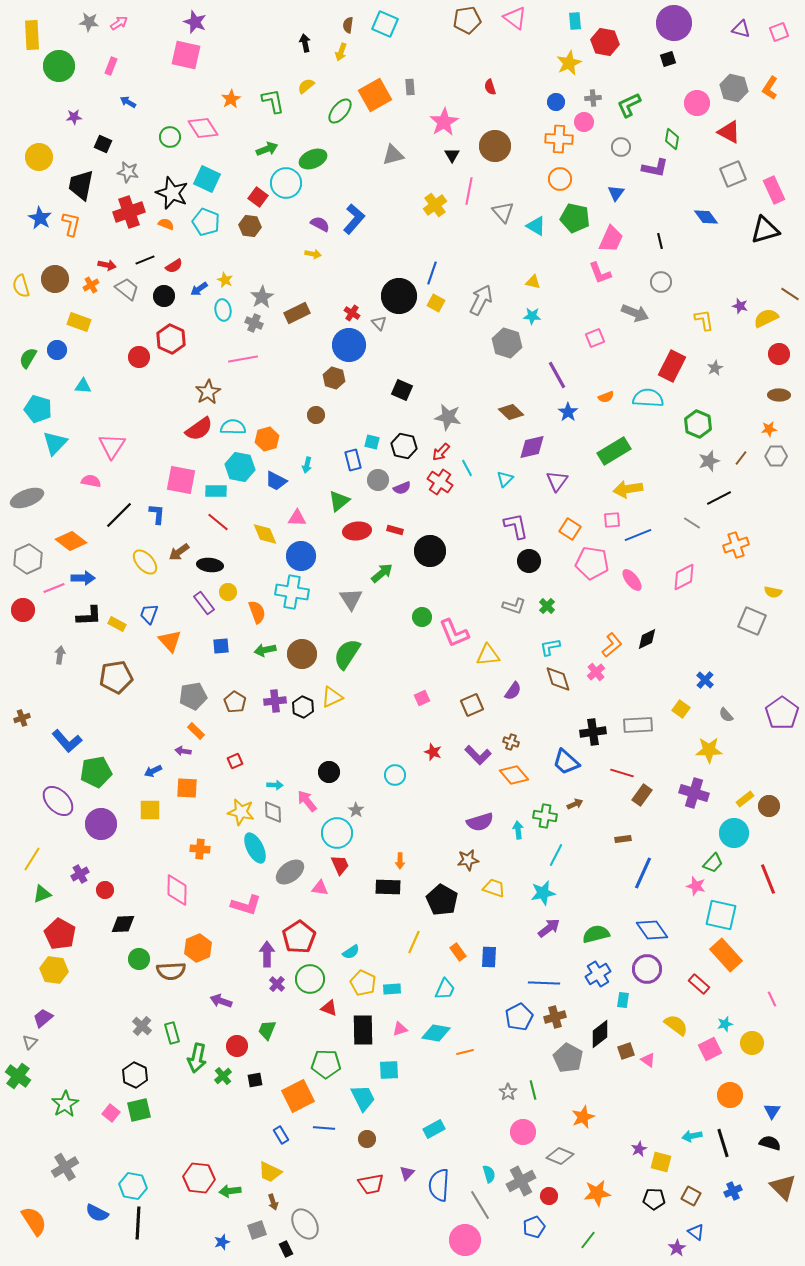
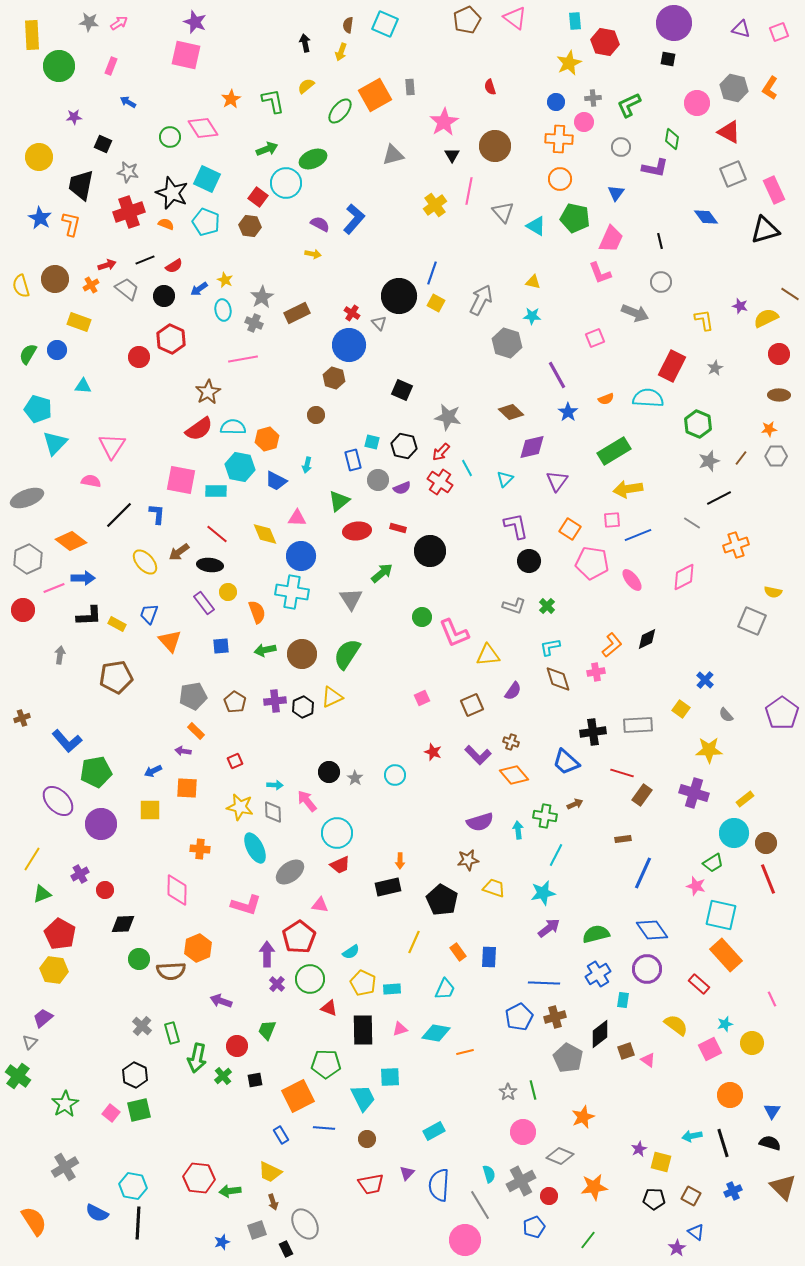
brown pentagon at (467, 20): rotated 16 degrees counterclockwise
black square at (668, 59): rotated 28 degrees clockwise
red arrow at (107, 265): rotated 30 degrees counterclockwise
green semicircle at (28, 358): moved 4 px up
orange semicircle at (606, 397): moved 2 px down
red line at (218, 522): moved 1 px left, 12 px down
red rectangle at (395, 530): moved 3 px right, 2 px up
pink cross at (596, 672): rotated 30 degrees clockwise
black hexagon at (303, 707): rotated 10 degrees clockwise
brown circle at (769, 806): moved 3 px left, 37 px down
gray star at (356, 810): moved 1 px left, 32 px up
yellow star at (241, 812): moved 1 px left, 5 px up
green trapezoid at (713, 863): rotated 15 degrees clockwise
red trapezoid at (340, 865): rotated 90 degrees clockwise
black rectangle at (388, 887): rotated 15 degrees counterclockwise
pink triangle at (320, 888): moved 17 px down
cyan square at (389, 1070): moved 1 px right, 7 px down
cyan rectangle at (434, 1129): moved 2 px down
orange star at (597, 1193): moved 3 px left, 6 px up
